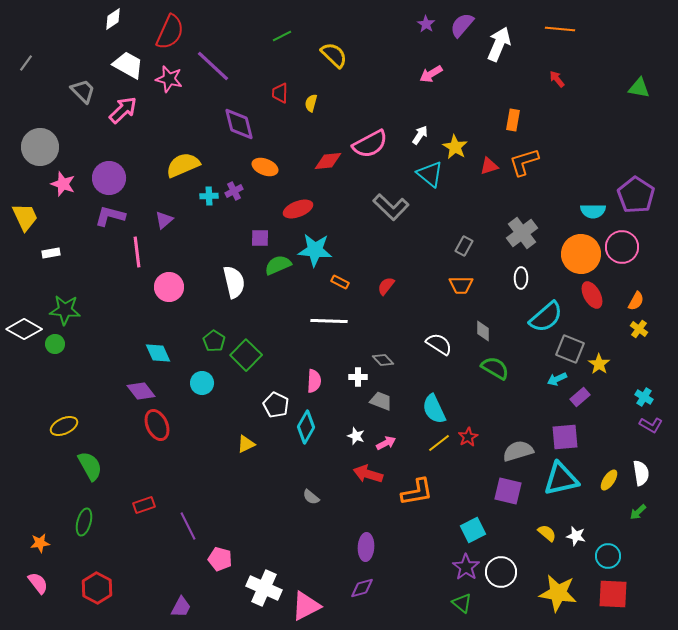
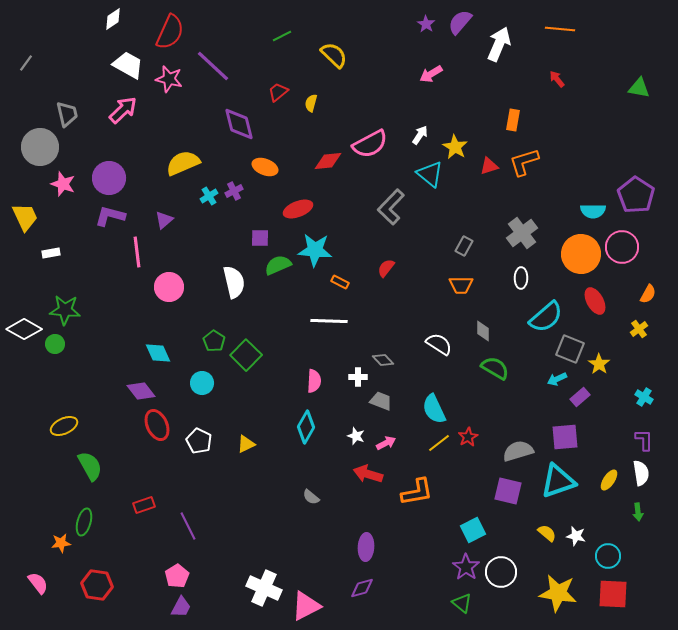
purple semicircle at (462, 25): moved 2 px left, 3 px up
gray trapezoid at (83, 91): moved 16 px left, 23 px down; rotated 32 degrees clockwise
red trapezoid at (280, 93): moved 2 px left, 1 px up; rotated 50 degrees clockwise
yellow semicircle at (183, 165): moved 2 px up
cyan cross at (209, 196): rotated 30 degrees counterclockwise
gray L-shape at (391, 207): rotated 90 degrees clockwise
red semicircle at (386, 286): moved 18 px up
red ellipse at (592, 295): moved 3 px right, 6 px down
orange semicircle at (636, 301): moved 12 px right, 7 px up
yellow cross at (639, 329): rotated 18 degrees clockwise
white pentagon at (276, 405): moved 77 px left, 36 px down
purple L-shape at (651, 425): moved 7 px left, 15 px down; rotated 120 degrees counterclockwise
cyan triangle at (561, 479): moved 3 px left, 2 px down; rotated 6 degrees counterclockwise
green arrow at (638, 512): rotated 54 degrees counterclockwise
orange star at (40, 543): moved 21 px right
pink pentagon at (220, 559): moved 43 px left, 17 px down; rotated 25 degrees clockwise
red hexagon at (97, 588): moved 3 px up; rotated 20 degrees counterclockwise
